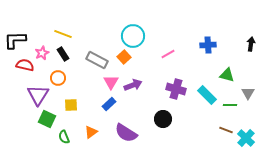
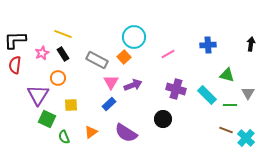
cyan circle: moved 1 px right, 1 px down
red semicircle: moved 10 px left; rotated 96 degrees counterclockwise
